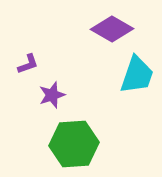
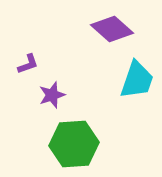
purple diamond: rotated 12 degrees clockwise
cyan trapezoid: moved 5 px down
